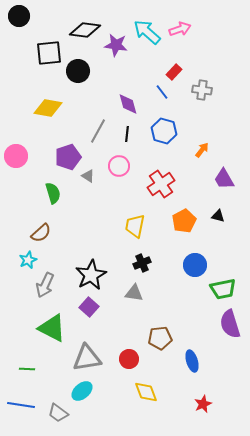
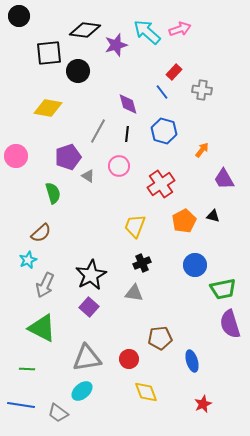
purple star at (116, 45): rotated 25 degrees counterclockwise
black triangle at (218, 216): moved 5 px left
yellow trapezoid at (135, 226): rotated 10 degrees clockwise
green triangle at (52, 328): moved 10 px left
